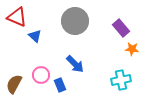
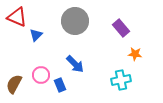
blue triangle: moved 1 px right, 1 px up; rotated 32 degrees clockwise
orange star: moved 3 px right, 5 px down
